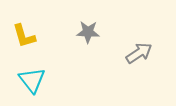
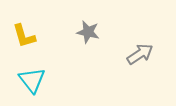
gray star: rotated 10 degrees clockwise
gray arrow: moved 1 px right, 1 px down
